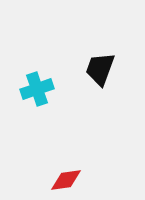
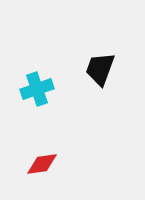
red diamond: moved 24 px left, 16 px up
